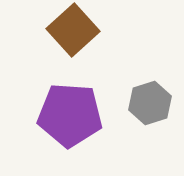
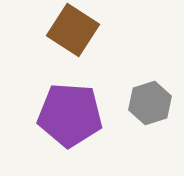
brown square: rotated 15 degrees counterclockwise
